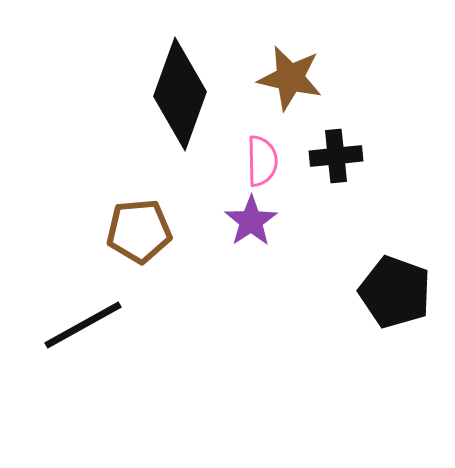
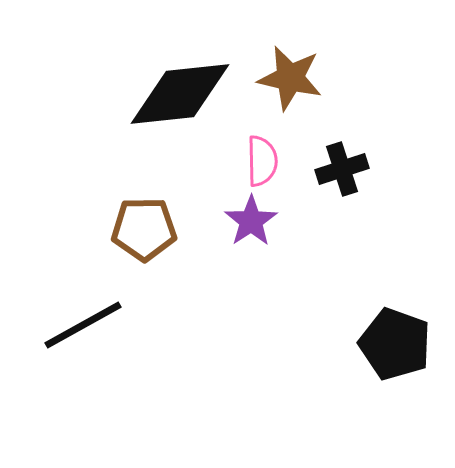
black diamond: rotated 64 degrees clockwise
black cross: moved 6 px right, 13 px down; rotated 12 degrees counterclockwise
brown pentagon: moved 5 px right, 2 px up; rotated 4 degrees clockwise
black pentagon: moved 52 px down
